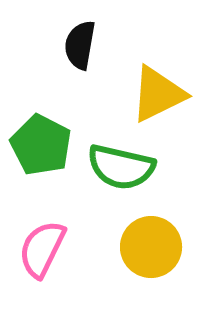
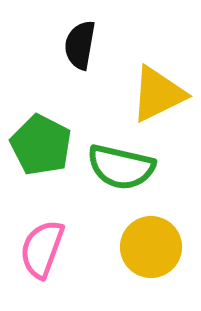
pink semicircle: rotated 6 degrees counterclockwise
